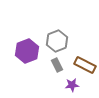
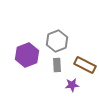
purple hexagon: moved 4 px down
gray rectangle: rotated 24 degrees clockwise
